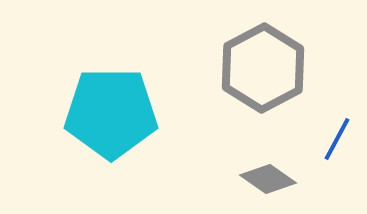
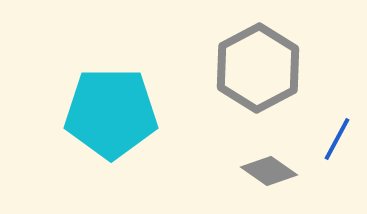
gray hexagon: moved 5 px left
gray diamond: moved 1 px right, 8 px up
